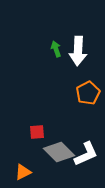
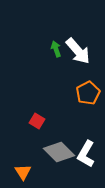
white arrow: rotated 44 degrees counterclockwise
red square: moved 11 px up; rotated 35 degrees clockwise
white L-shape: rotated 144 degrees clockwise
orange triangle: rotated 36 degrees counterclockwise
